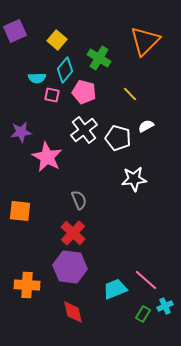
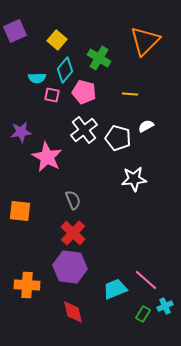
yellow line: rotated 42 degrees counterclockwise
gray semicircle: moved 6 px left
